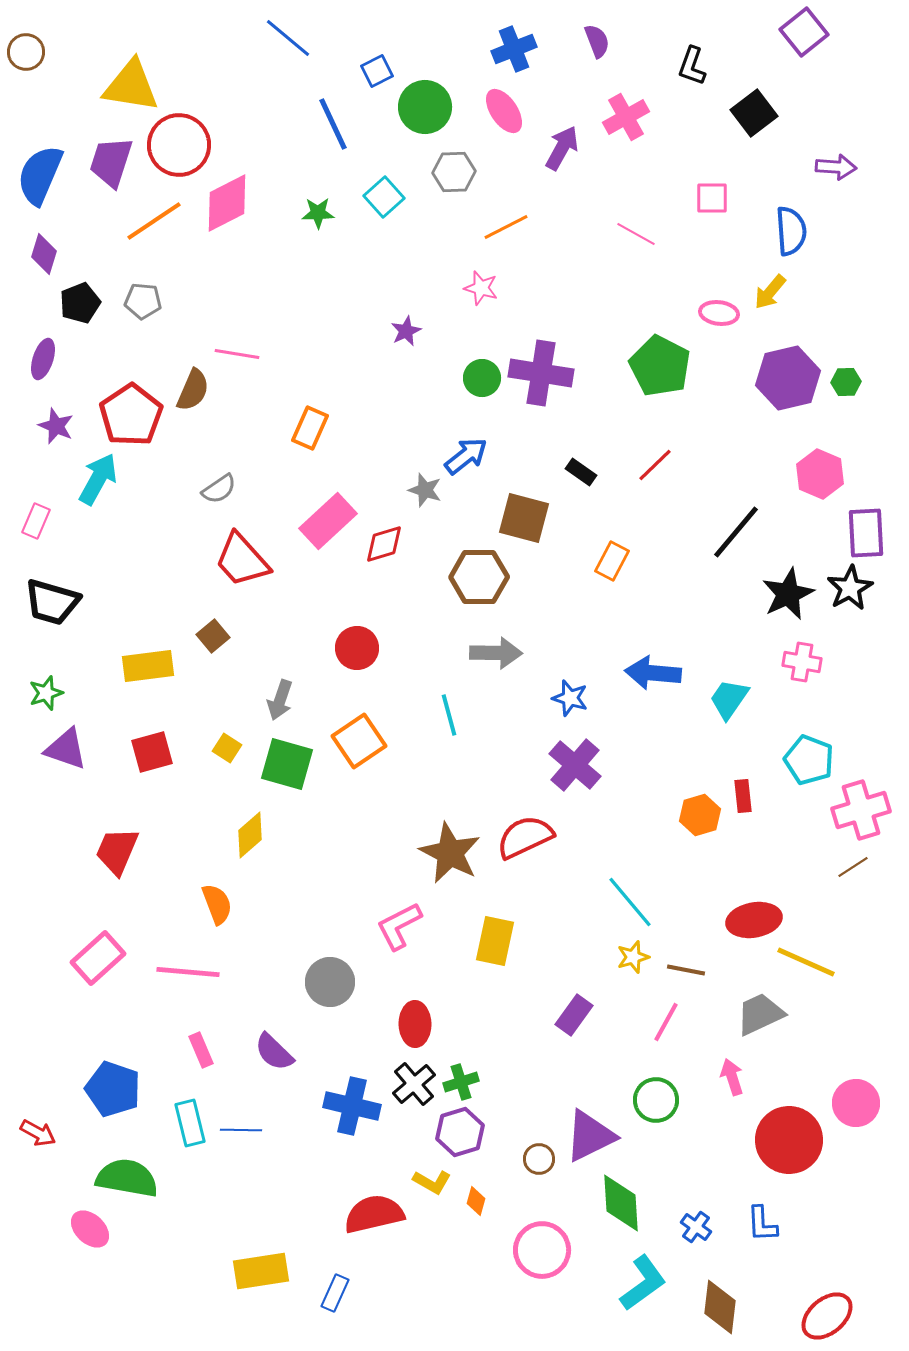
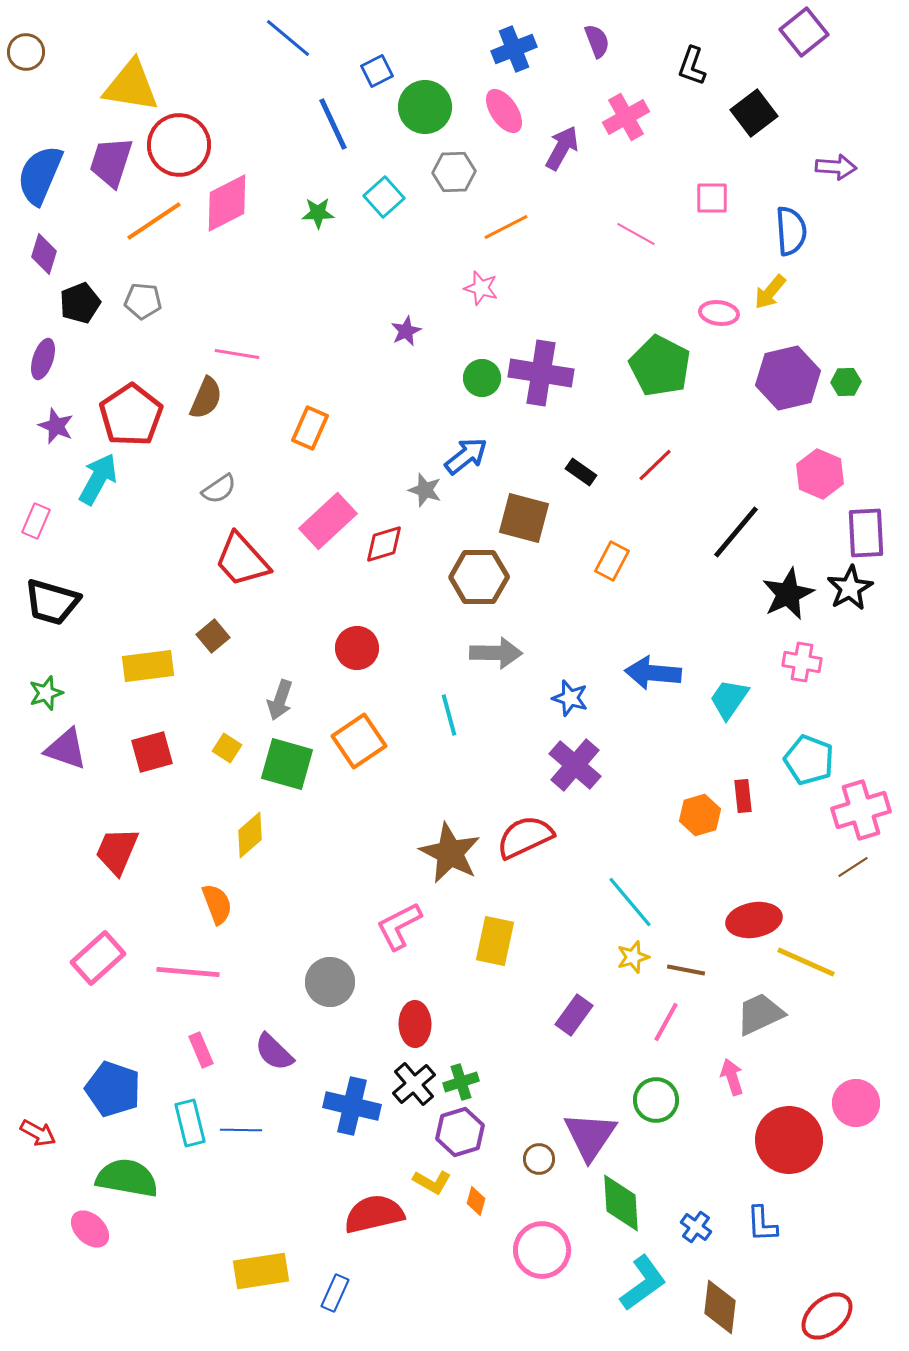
brown semicircle at (193, 390): moved 13 px right, 8 px down
purple triangle at (590, 1136): rotated 30 degrees counterclockwise
